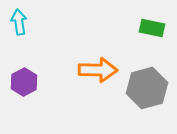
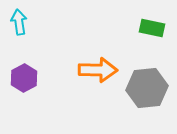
purple hexagon: moved 4 px up
gray hexagon: rotated 9 degrees clockwise
